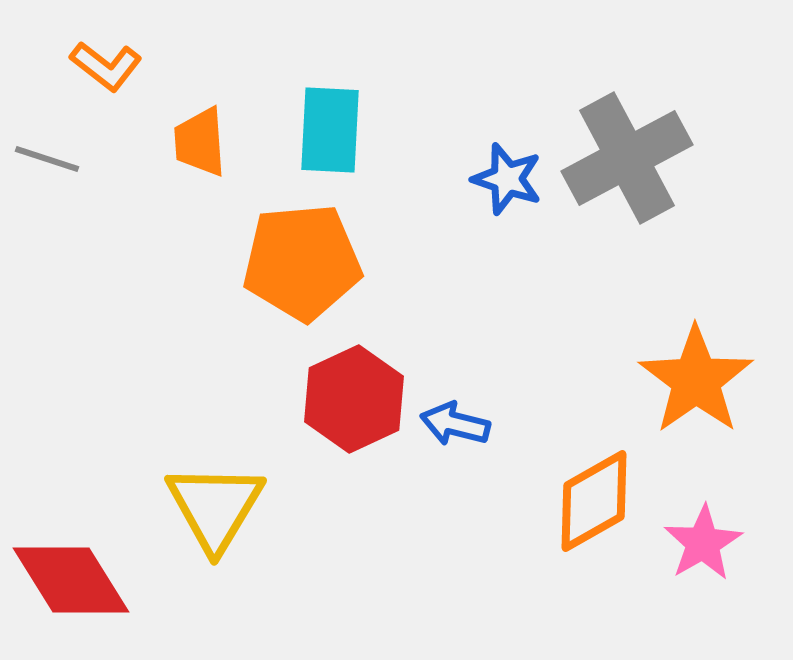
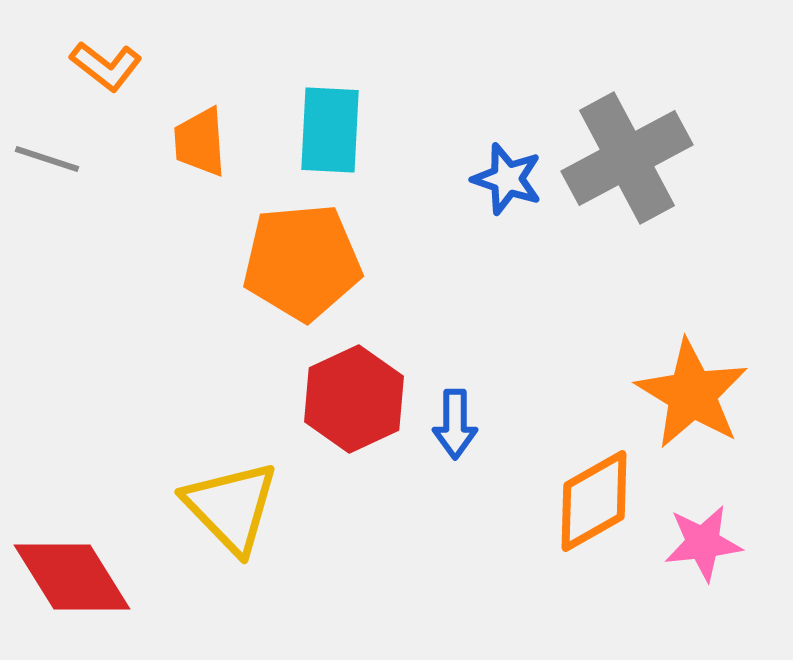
orange star: moved 4 px left, 14 px down; rotated 6 degrees counterclockwise
blue arrow: rotated 104 degrees counterclockwise
yellow triangle: moved 16 px right; rotated 15 degrees counterclockwise
pink star: rotated 24 degrees clockwise
red diamond: moved 1 px right, 3 px up
